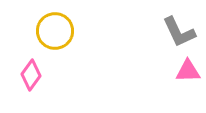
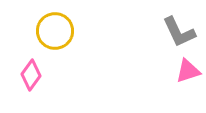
pink triangle: rotated 16 degrees counterclockwise
